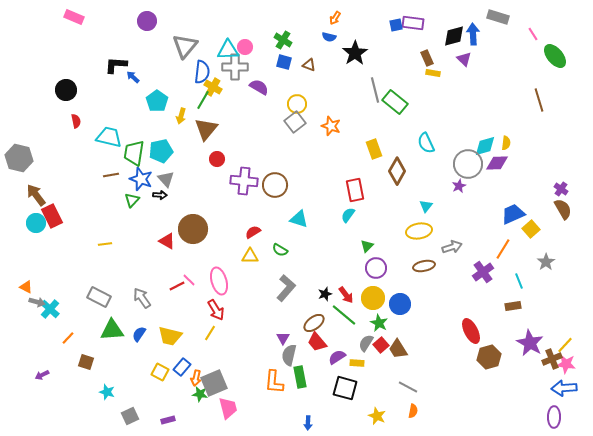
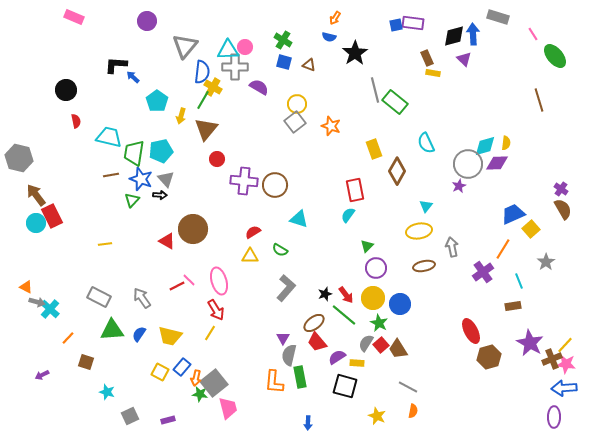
gray arrow at (452, 247): rotated 84 degrees counterclockwise
gray square at (214, 383): rotated 16 degrees counterclockwise
black square at (345, 388): moved 2 px up
